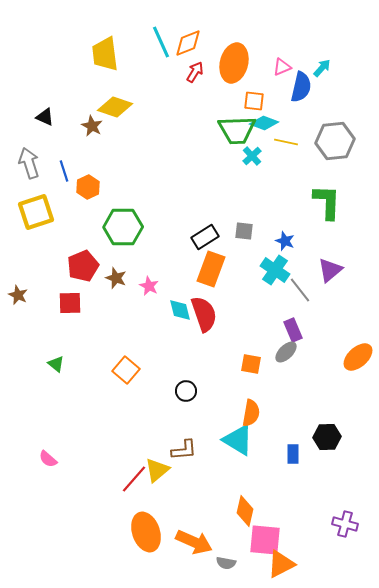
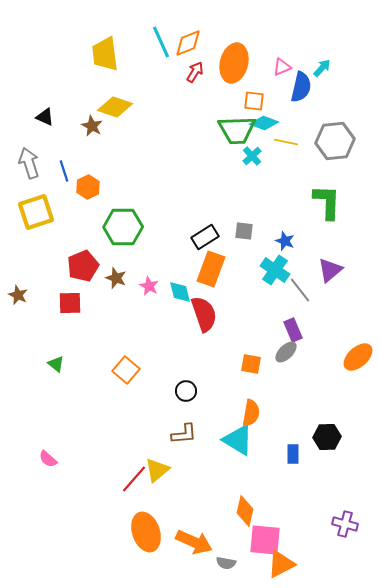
cyan diamond at (180, 310): moved 18 px up
brown L-shape at (184, 450): moved 16 px up
